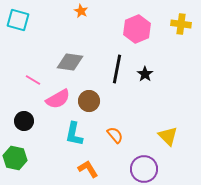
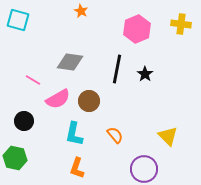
orange L-shape: moved 11 px left, 1 px up; rotated 130 degrees counterclockwise
